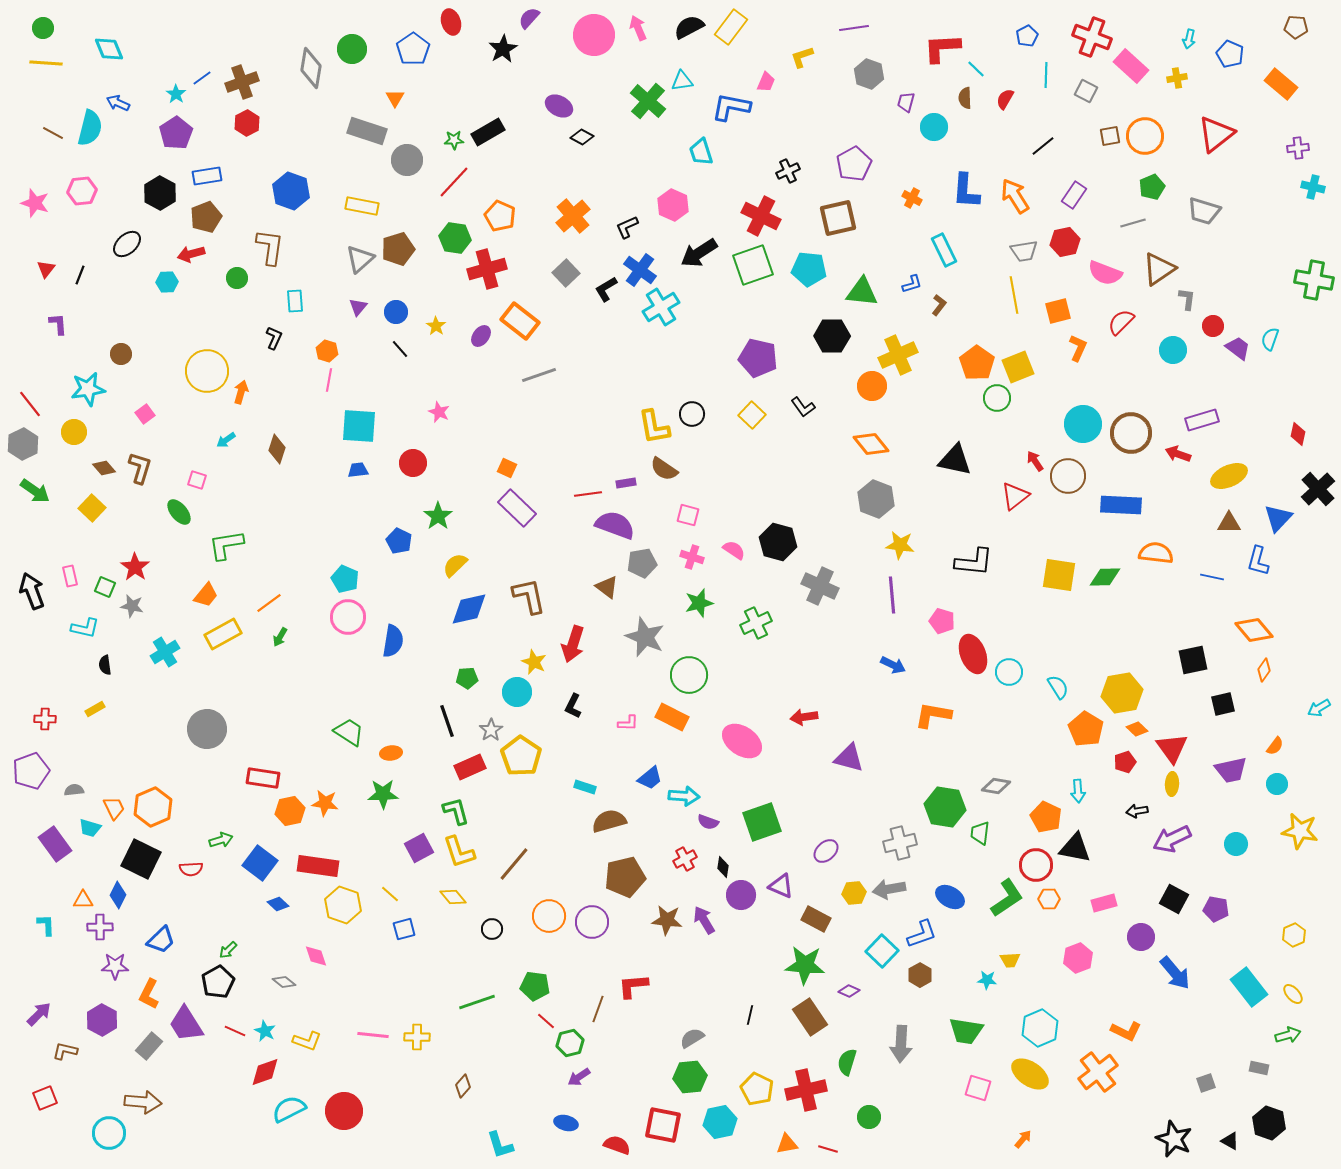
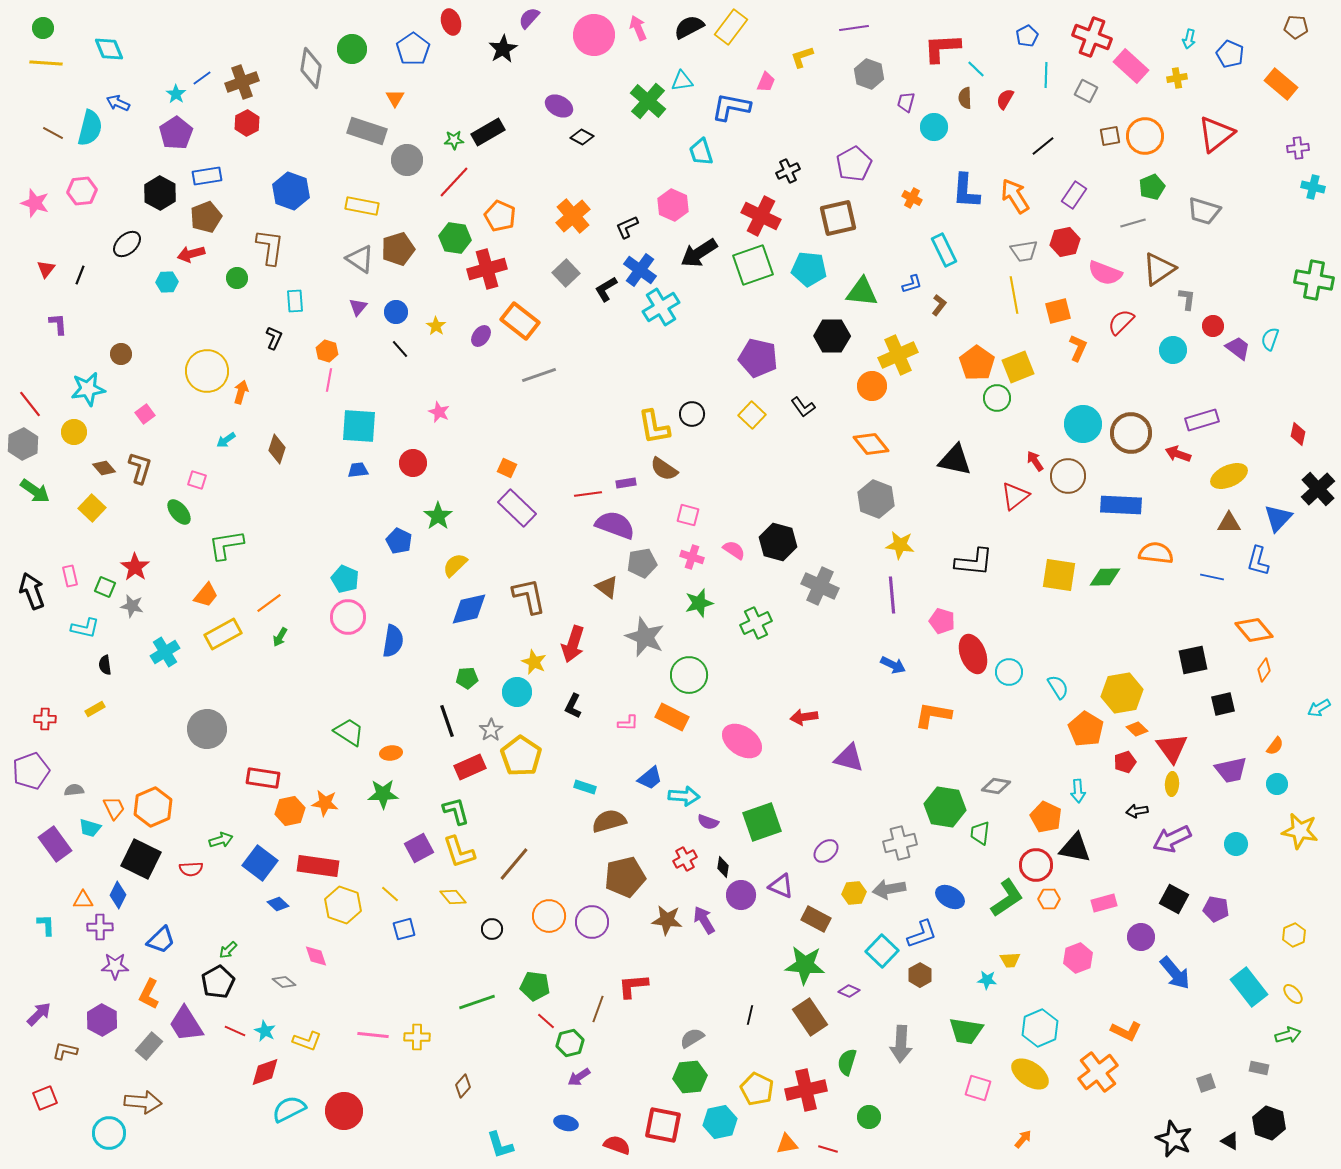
gray triangle at (360, 259): rotated 44 degrees counterclockwise
